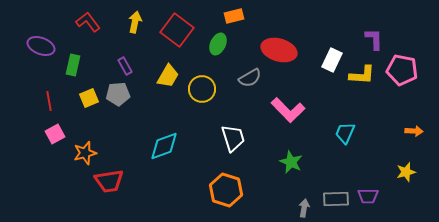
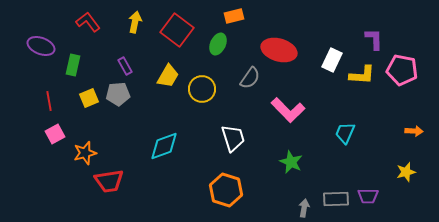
gray semicircle: rotated 25 degrees counterclockwise
